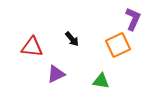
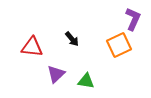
orange square: moved 1 px right
purple triangle: rotated 18 degrees counterclockwise
green triangle: moved 15 px left
